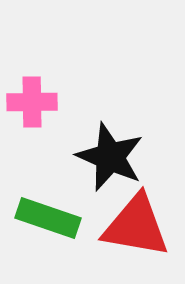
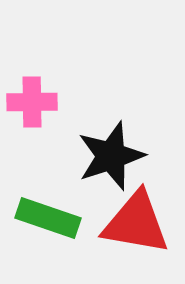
black star: moved 1 px right, 1 px up; rotated 30 degrees clockwise
red triangle: moved 3 px up
